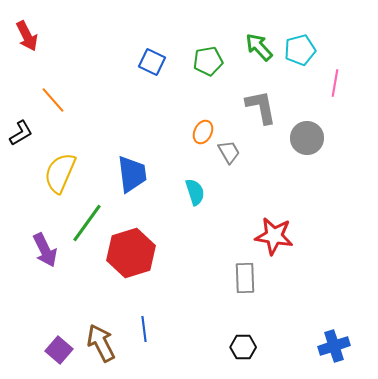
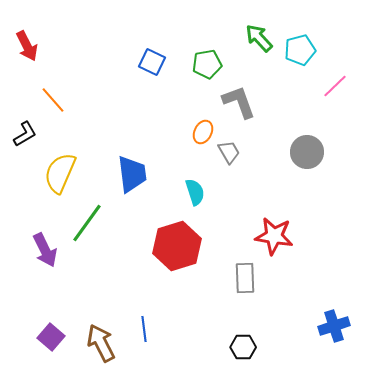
red arrow: moved 10 px down
green arrow: moved 9 px up
green pentagon: moved 1 px left, 3 px down
pink line: moved 3 px down; rotated 36 degrees clockwise
gray L-shape: moved 22 px left, 5 px up; rotated 9 degrees counterclockwise
black L-shape: moved 4 px right, 1 px down
gray circle: moved 14 px down
red hexagon: moved 46 px right, 7 px up
blue cross: moved 20 px up
purple square: moved 8 px left, 13 px up
